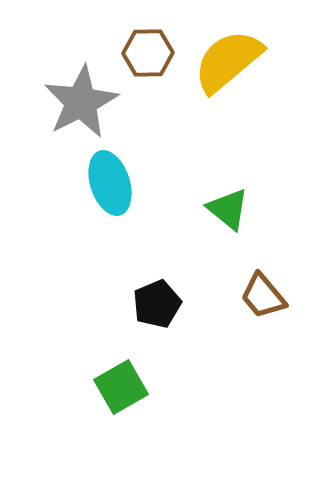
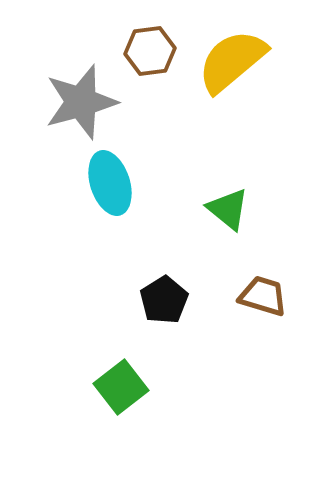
brown hexagon: moved 2 px right, 2 px up; rotated 6 degrees counterclockwise
yellow semicircle: moved 4 px right
gray star: rotated 12 degrees clockwise
brown trapezoid: rotated 147 degrees clockwise
black pentagon: moved 7 px right, 4 px up; rotated 9 degrees counterclockwise
green square: rotated 8 degrees counterclockwise
